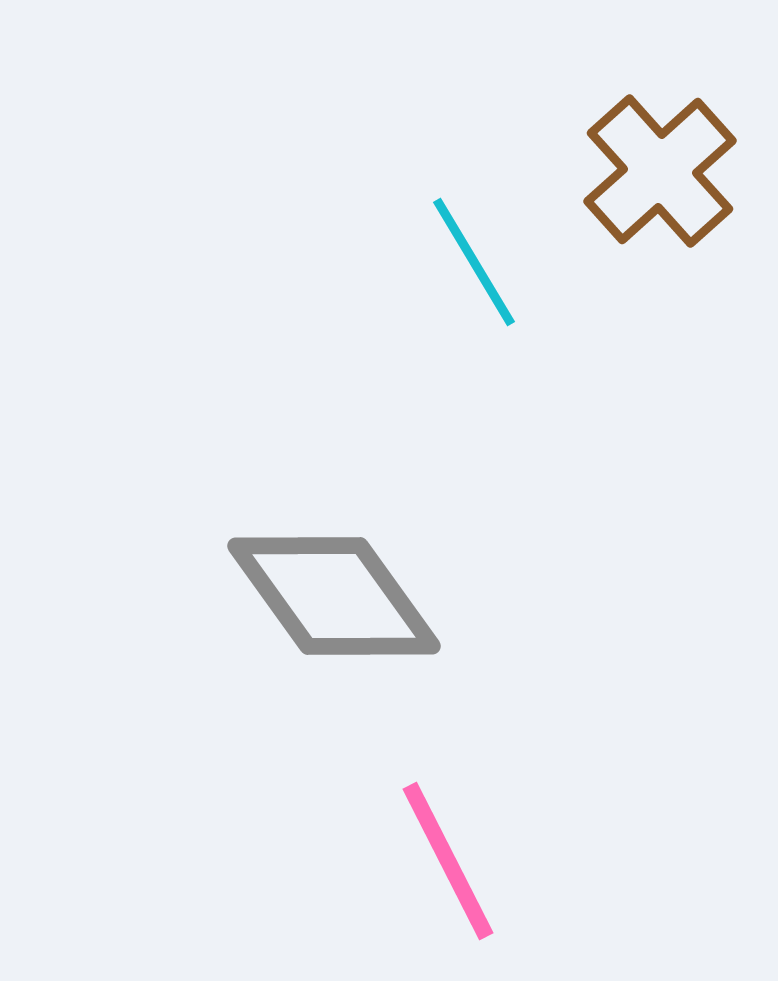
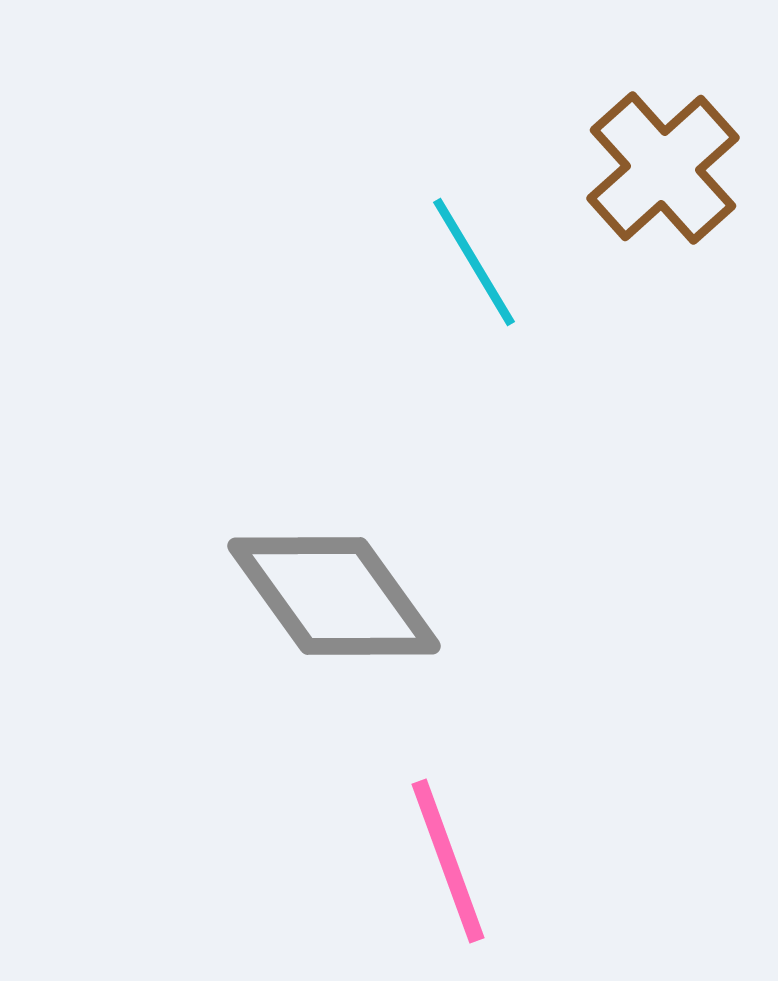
brown cross: moved 3 px right, 3 px up
pink line: rotated 7 degrees clockwise
